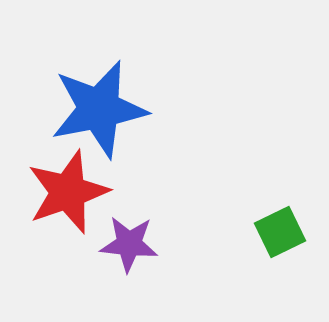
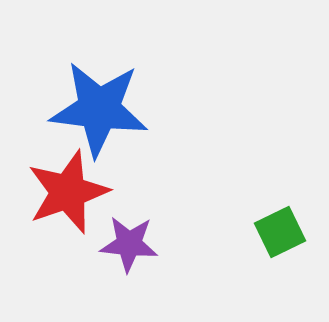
blue star: rotated 18 degrees clockwise
